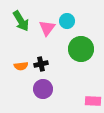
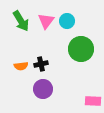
pink triangle: moved 1 px left, 7 px up
